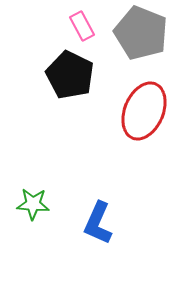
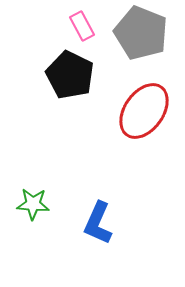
red ellipse: rotated 12 degrees clockwise
